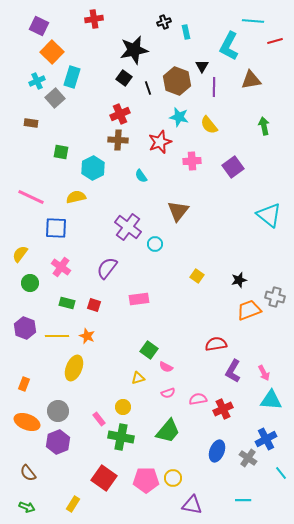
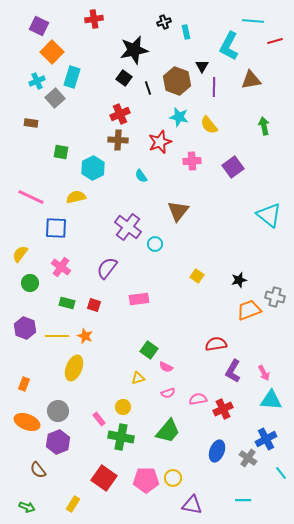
orange star at (87, 336): moved 2 px left
brown semicircle at (28, 473): moved 10 px right, 3 px up
